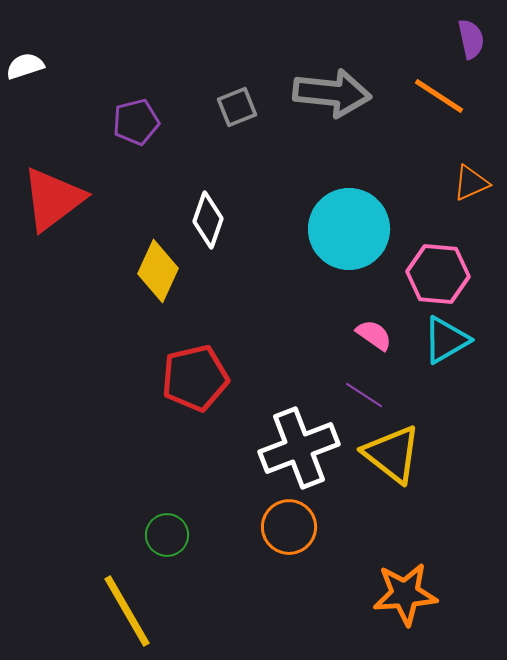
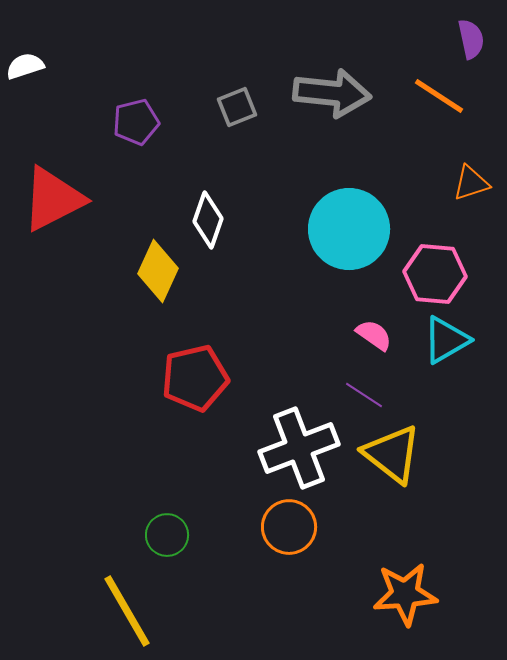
orange triangle: rotated 6 degrees clockwise
red triangle: rotated 10 degrees clockwise
pink hexagon: moved 3 px left
